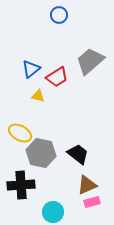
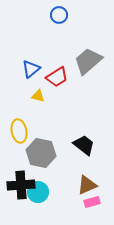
gray trapezoid: moved 2 px left
yellow ellipse: moved 1 px left, 2 px up; rotated 50 degrees clockwise
black trapezoid: moved 6 px right, 9 px up
cyan circle: moved 15 px left, 20 px up
